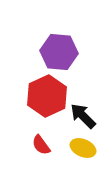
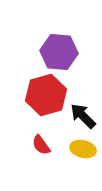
red hexagon: moved 1 px left, 1 px up; rotated 9 degrees clockwise
yellow ellipse: moved 1 px down; rotated 10 degrees counterclockwise
